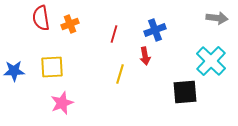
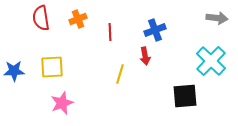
orange cross: moved 8 px right, 5 px up
red line: moved 4 px left, 2 px up; rotated 18 degrees counterclockwise
black square: moved 4 px down
